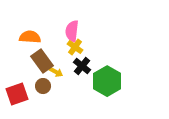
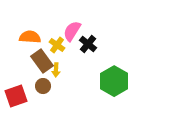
pink semicircle: rotated 25 degrees clockwise
yellow cross: moved 18 px left, 2 px up
black cross: moved 6 px right, 22 px up
yellow arrow: moved 2 px up; rotated 64 degrees clockwise
green hexagon: moved 7 px right
red square: moved 1 px left, 2 px down
